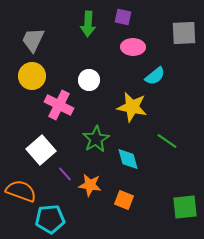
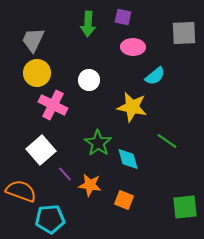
yellow circle: moved 5 px right, 3 px up
pink cross: moved 6 px left
green star: moved 2 px right, 4 px down; rotated 8 degrees counterclockwise
